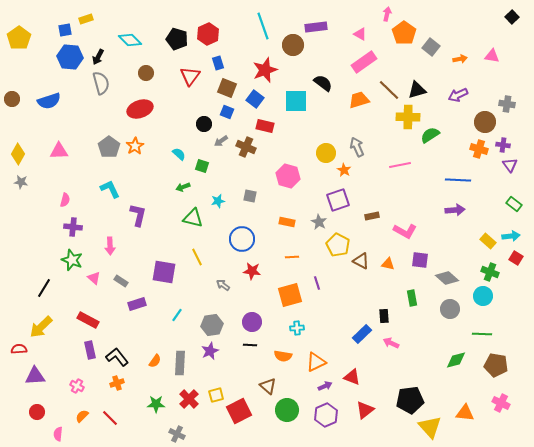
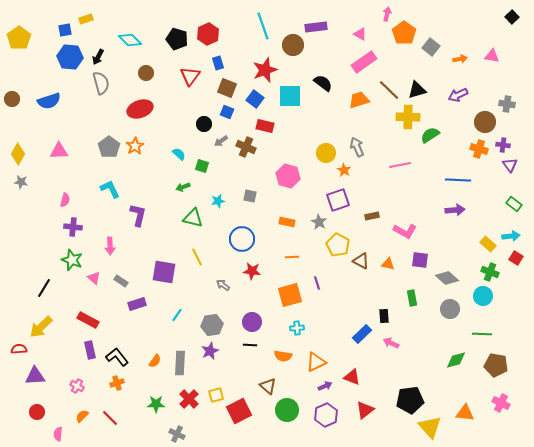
cyan square at (296, 101): moved 6 px left, 5 px up
yellow rectangle at (488, 241): moved 3 px down
